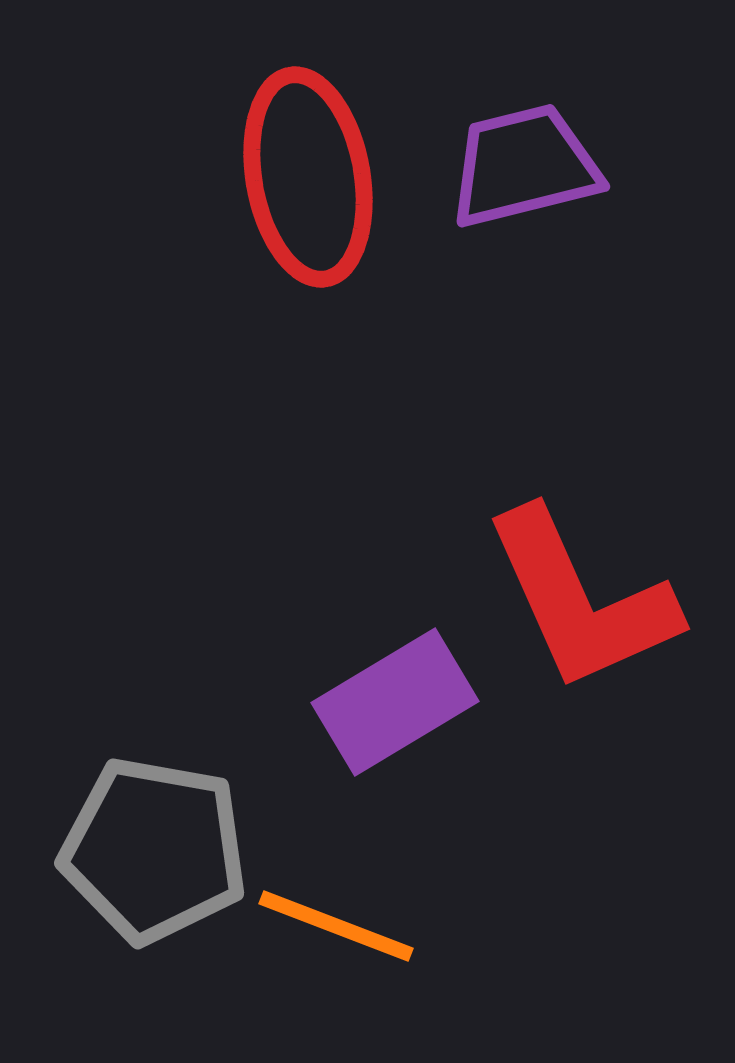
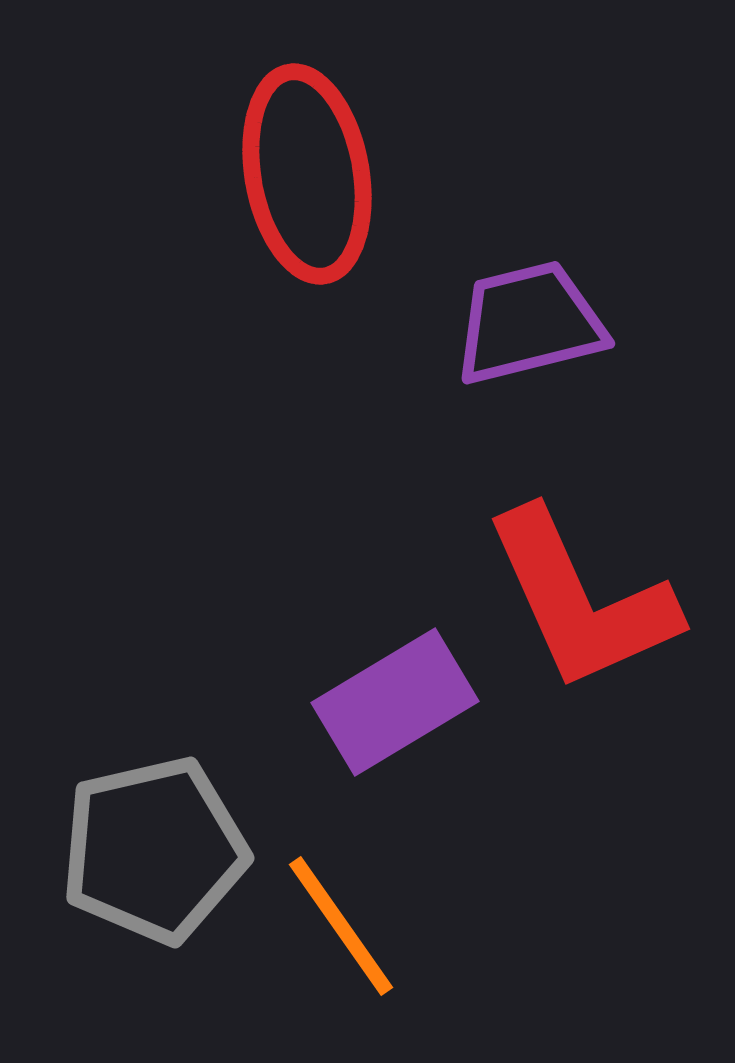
purple trapezoid: moved 5 px right, 157 px down
red ellipse: moved 1 px left, 3 px up
gray pentagon: rotated 23 degrees counterclockwise
orange line: moved 5 px right; rotated 34 degrees clockwise
